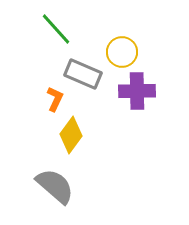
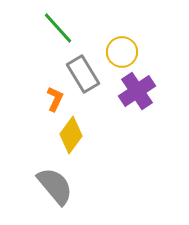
green line: moved 2 px right, 1 px up
gray rectangle: rotated 36 degrees clockwise
purple cross: rotated 33 degrees counterclockwise
gray semicircle: rotated 9 degrees clockwise
